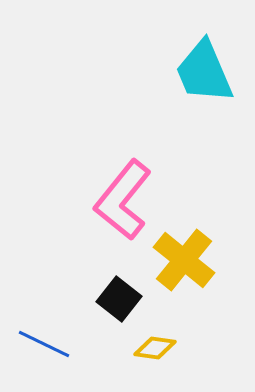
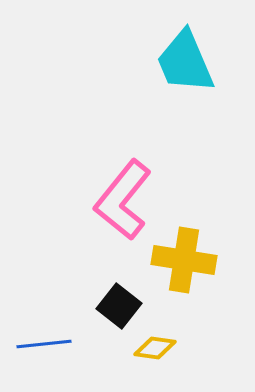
cyan trapezoid: moved 19 px left, 10 px up
yellow cross: rotated 30 degrees counterclockwise
black square: moved 7 px down
blue line: rotated 32 degrees counterclockwise
